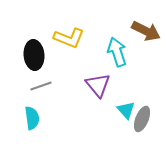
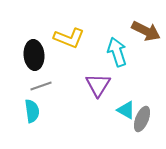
purple triangle: rotated 12 degrees clockwise
cyan triangle: rotated 18 degrees counterclockwise
cyan semicircle: moved 7 px up
